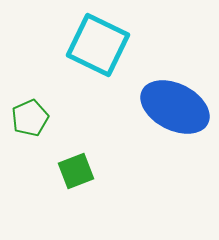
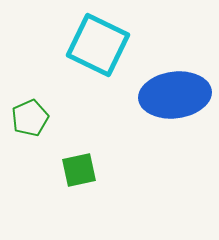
blue ellipse: moved 12 px up; rotated 34 degrees counterclockwise
green square: moved 3 px right, 1 px up; rotated 9 degrees clockwise
